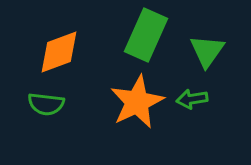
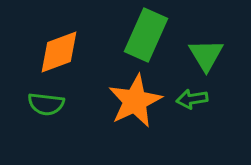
green triangle: moved 1 px left, 4 px down; rotated 6 degrees counterclockwise
orange star: moved 2 px left, 1 px up
